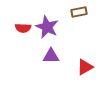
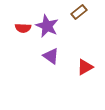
brown rectangle: rotated 28 degrees counterclockwise
purple star: moved 1 px up
purple triangle: rotated 36 degrees clockwise
